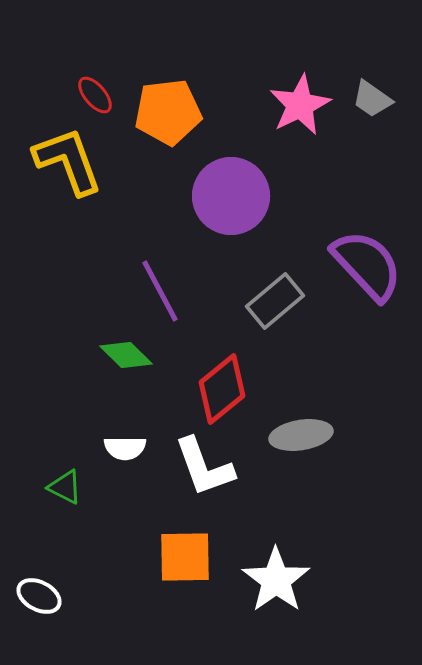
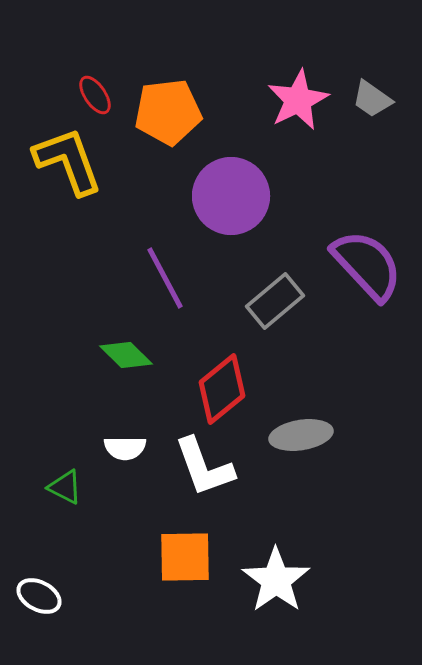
red ellipse: rotated 6 degrees clockwise
pink star: moved 2 px left, 5 px up
purple line: moved 5 px right, 13 px up
